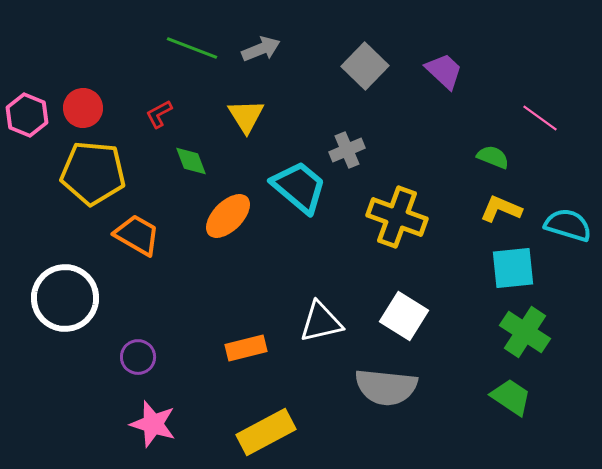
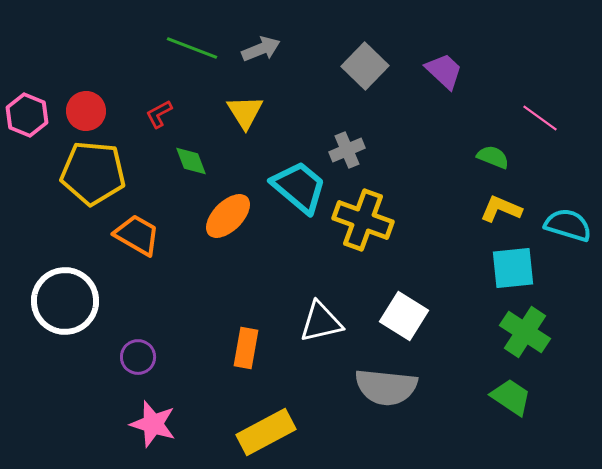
red circle: moved 3 px right, 3 px down
yellow triangle: moved 1 px left, 4 px up
yellow cross: moved 34 px left, 3 px down
white circle: moved 3 px down
orange rectangle: rotated 66 degrees counterclockwise
